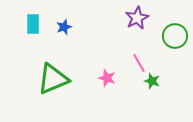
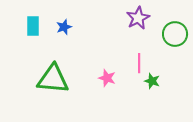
purple star: moved 1 px right
cyan rectangle: moved 2 px down
green circle: moved 2 px up
pink line: rotated 30 degrees clockwise
green triangle: rotated 28 degrees clockwise
